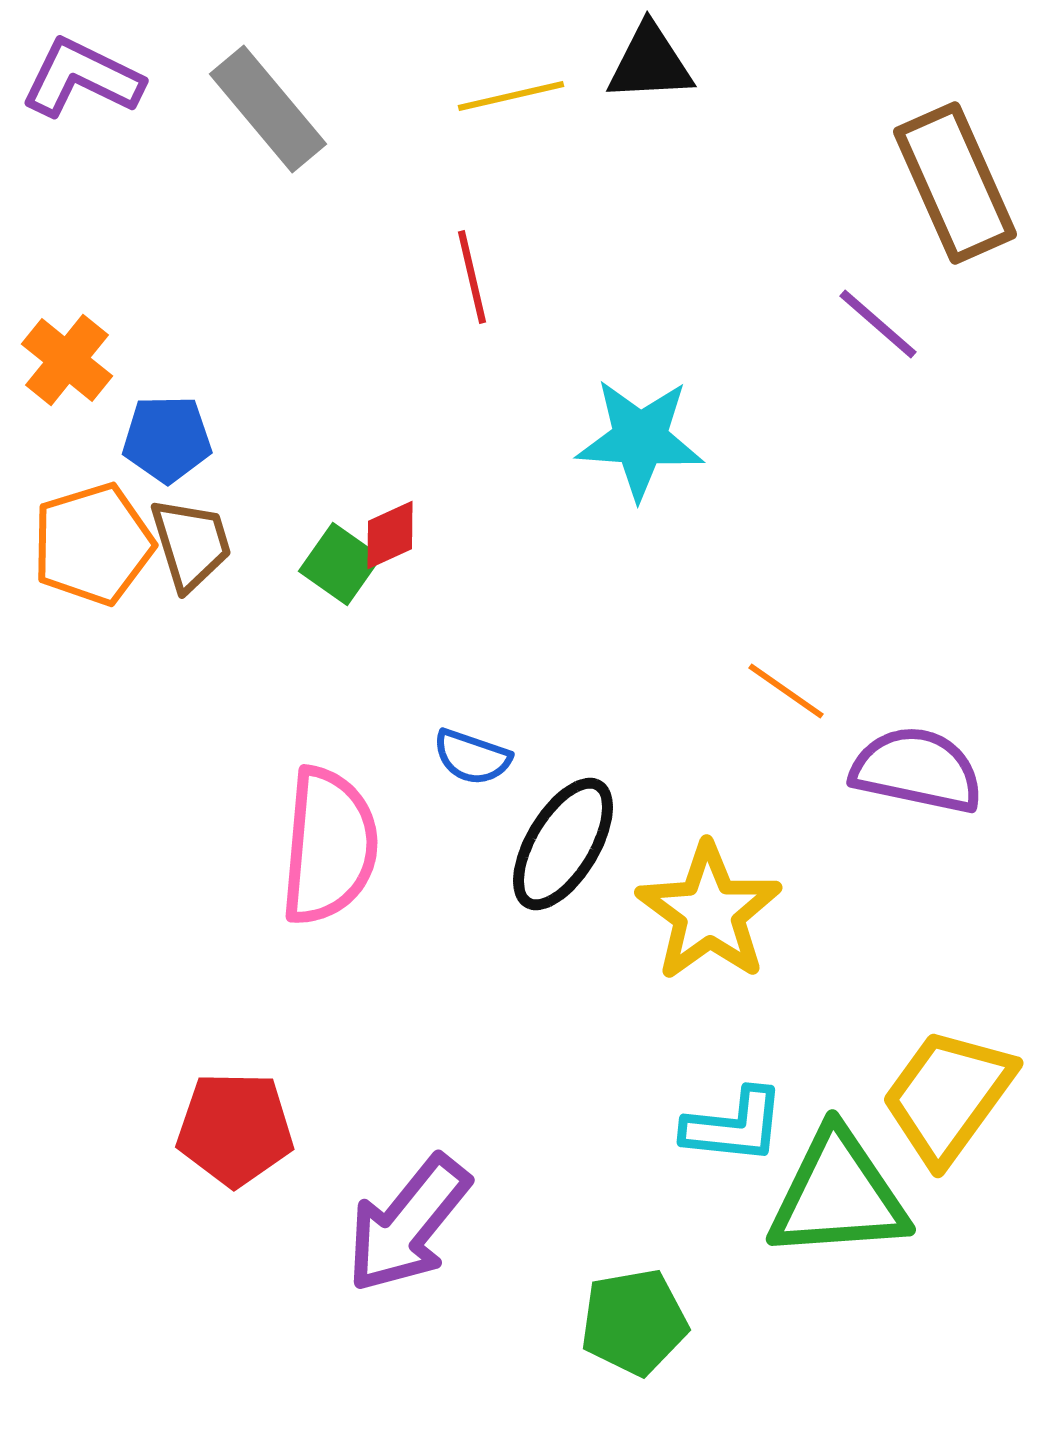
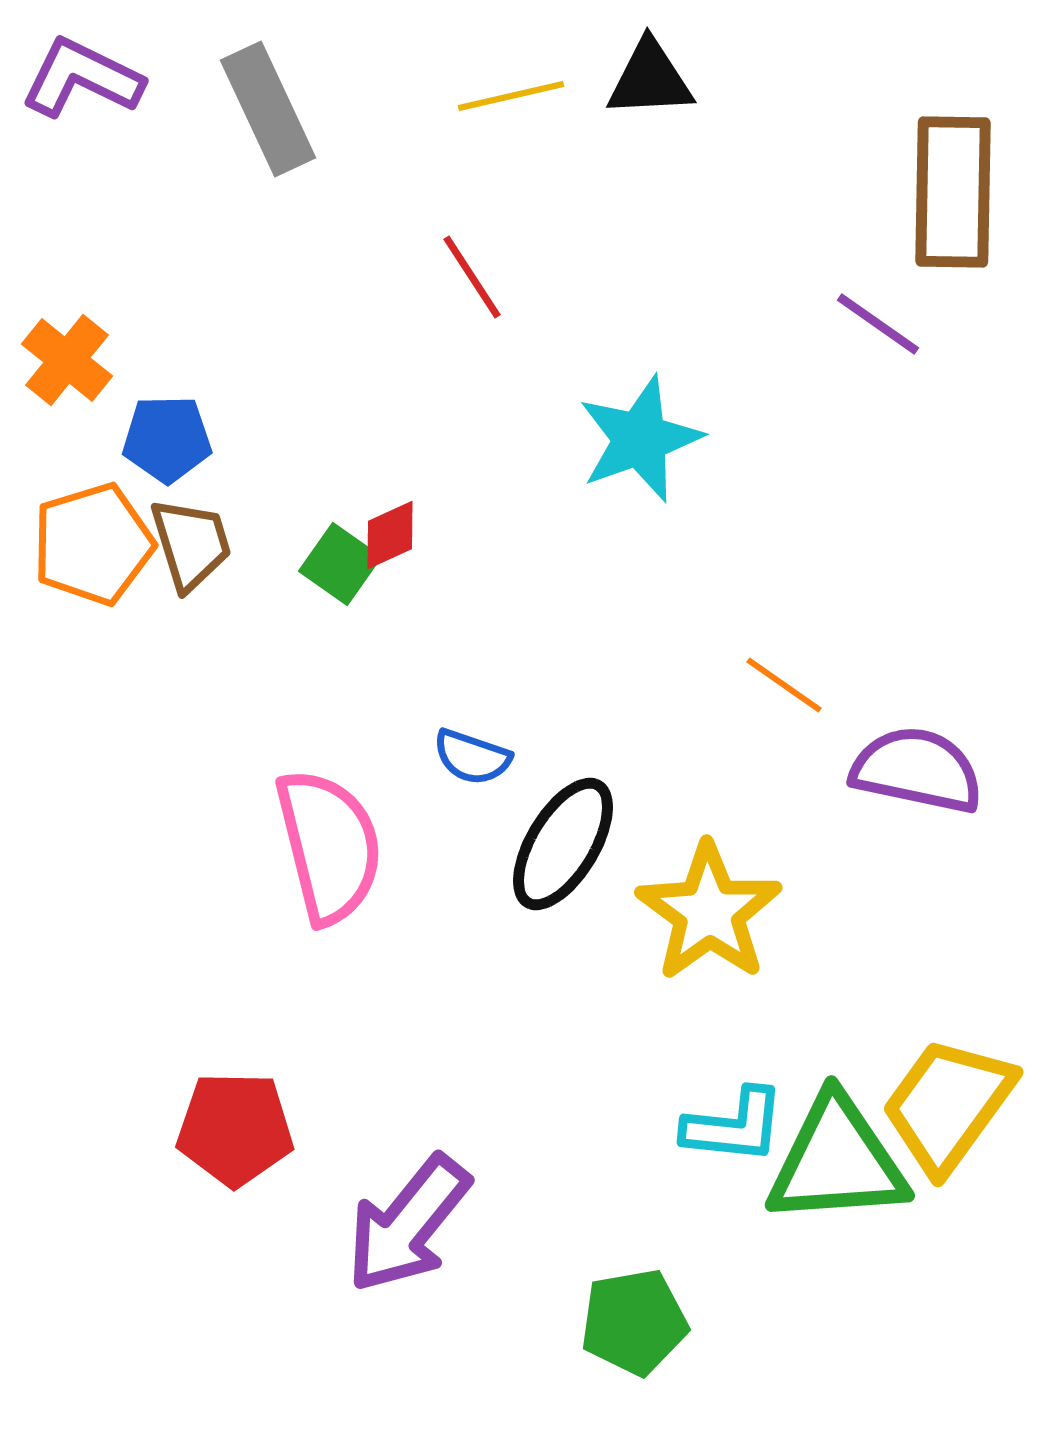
black triangle: moved 16 px down
gray rectangle: rotated 15 degrees clockwise
brown rectangle: moved 2 px left, 9 px down; rotated 25 degrees clockwise
red line: rotated 20 degrees counterclockwise
purple line: rotated 6 degrees counterclockwise
cyan star: rotated 24 degrees counterclockwise
orange line: moved 2 px left, 6 px up
pink semicircle: rotated 19 degrees counterclockwise
yellow trapezoid: moved 9 px down
green triangle: moved 1 px left, 34 px up
